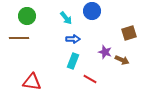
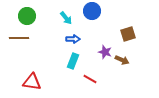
brown square: moved 1 px left, 1 px down
